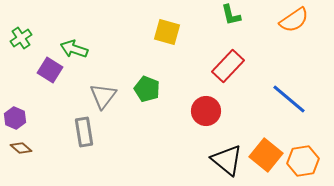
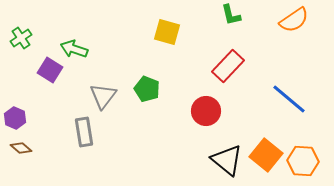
orange hexagon: rotated 12 degrees clockwise
